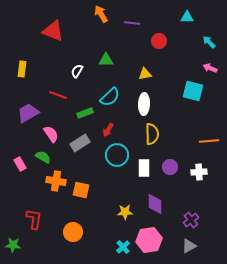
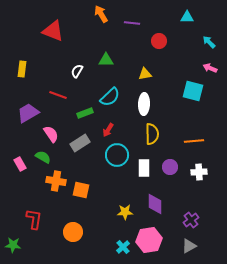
orange line: moved 15 px left
